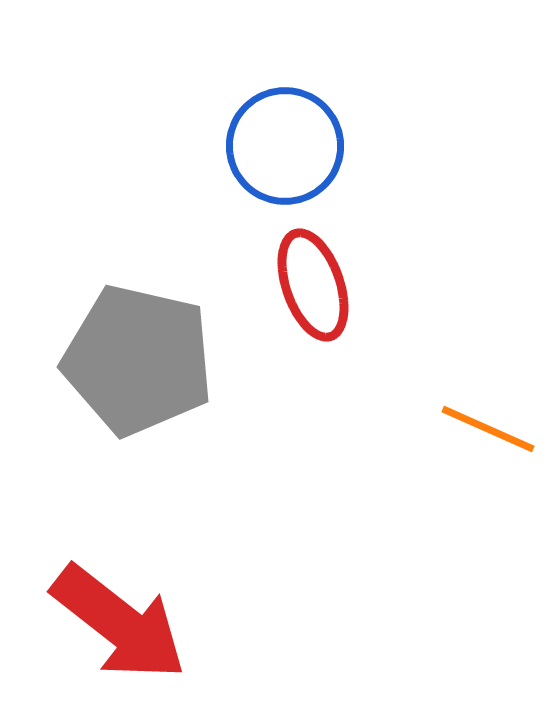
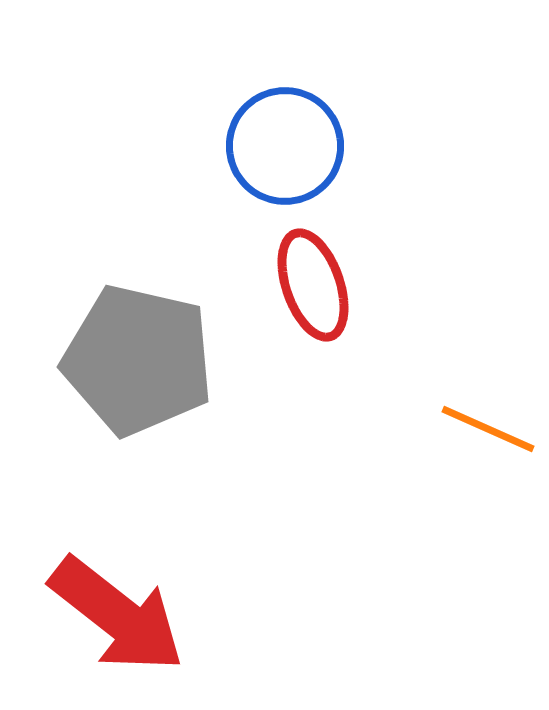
red arrow: moved 2 px left, 8 px up
